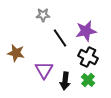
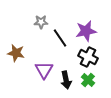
gray star: moved 2 px left, 7 px down
black arrow: moved 1 px right, 1 px up; rotated 18 degrees counterclockwise
